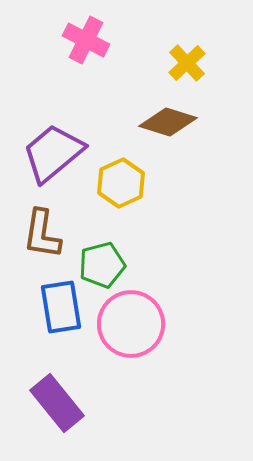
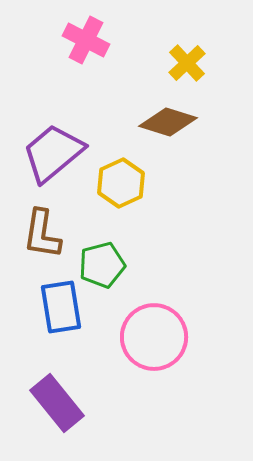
pink circle: moved 23 px right, 13 px down
